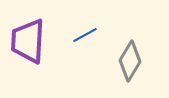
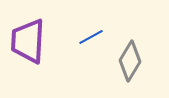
blue line: moved 6 px right, 2 px down
